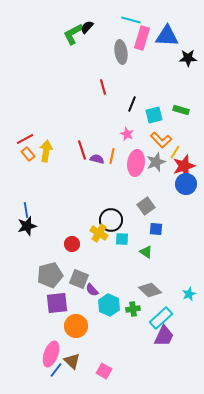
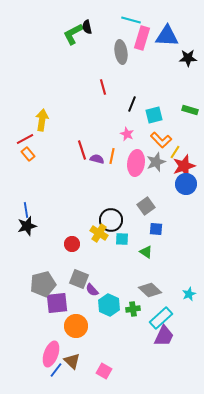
black semicircle at (87, 27): rotated 56 degrees counterclockwise
green rectangle at (181, 110): moved 9 px right
yellow arrow at (46, 151): moved 4 px left, 31 px up
gray pentagon at (50, 275): moved 7 px left, 9 px down
